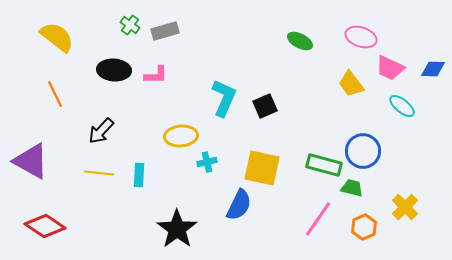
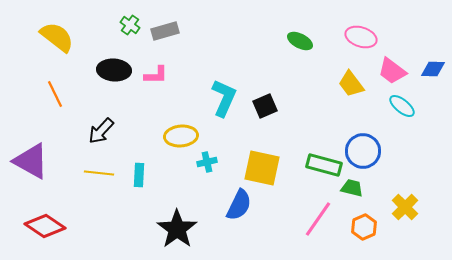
pink trapezoid: moved 2 px right, 3 px down; rotated 12 degrees clockwise
